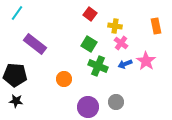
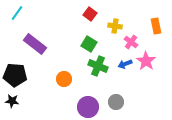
pink cross: moved 10 px right, 1 px up
black star: moved 4 px left
